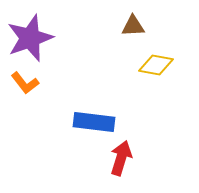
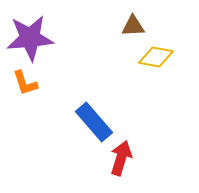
purple star: rotated 15 degrees clockwise
yellow diamond: moved 8 px up
orange L-shape: rotated 20 degrees clockwise
blue rectangle: rotated 42 degrees clockwise
